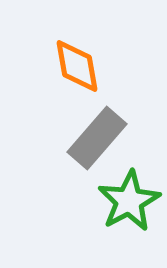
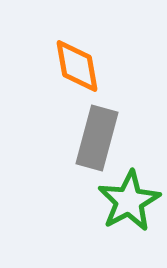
gray rectangle: rotated 26 degrees counterclockwise
